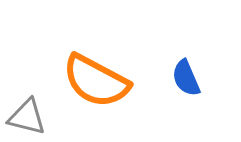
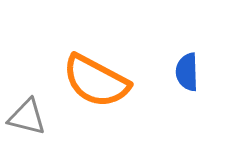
blue semicircle: moved 1 px right, 6 px up; rotated 21 degrees clockwise
